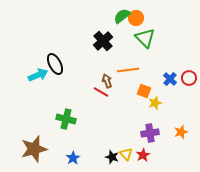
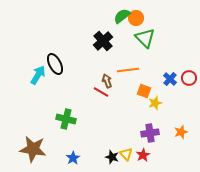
cyan arrow: rotated 36 degrees counterclockwise
brown star: moved 1 px left; rotated 24 degrees clockwise
